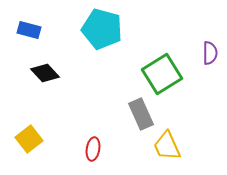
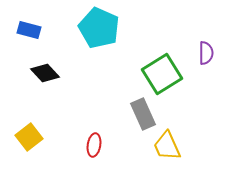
cyan pentagon: moved 3 px left, 1 px up; rotated 9 degrees clockwise
purple semicircle: moved 4 px left
gray rectangle: moved 2 px right
yellow square: moved 2 px up
red ellipse: moved 1 px right, 4 px up
